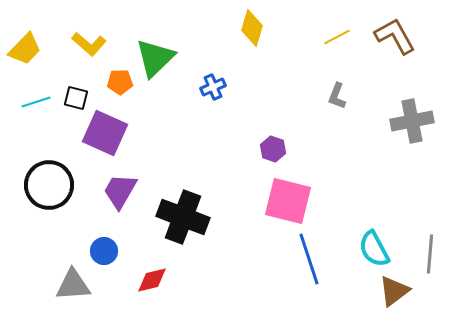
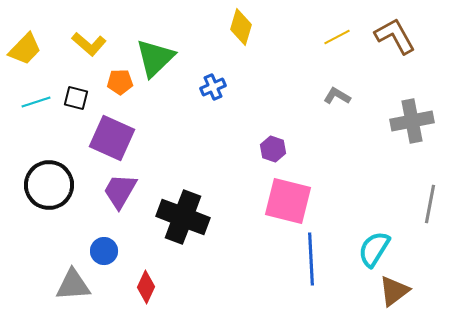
yellow diamond: moved 11 px left, 1 px up
gray L-shape: rotated 100 degrees clockwise
purple square: moved 7 px right, 5 px down
cyan semicircle: rotated 60 degrees clockwise
gray line: moved 50 px up; rotated 6 degrees clockwise
blue line: moved 2 px right; rotated 15 degrees clockwise
red diamond: moved 6 px left, 7 px down; rotated 52 degrees counterclockwise
